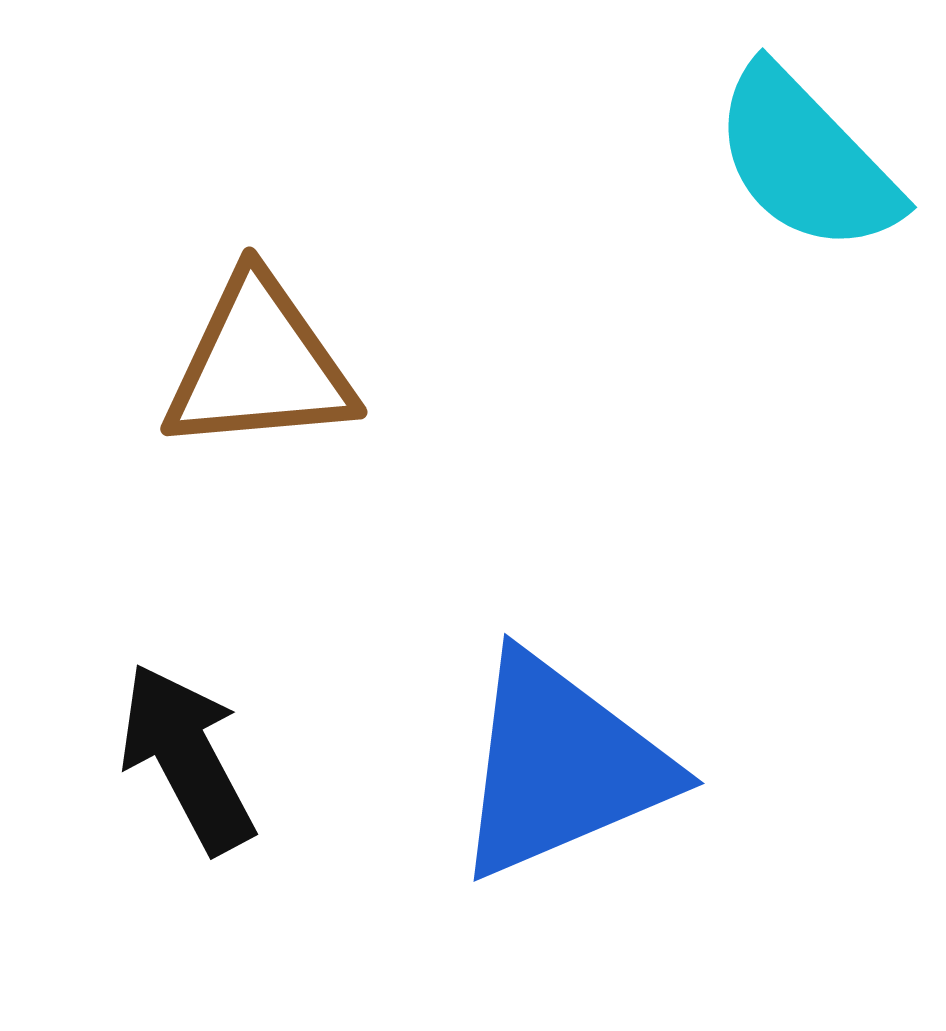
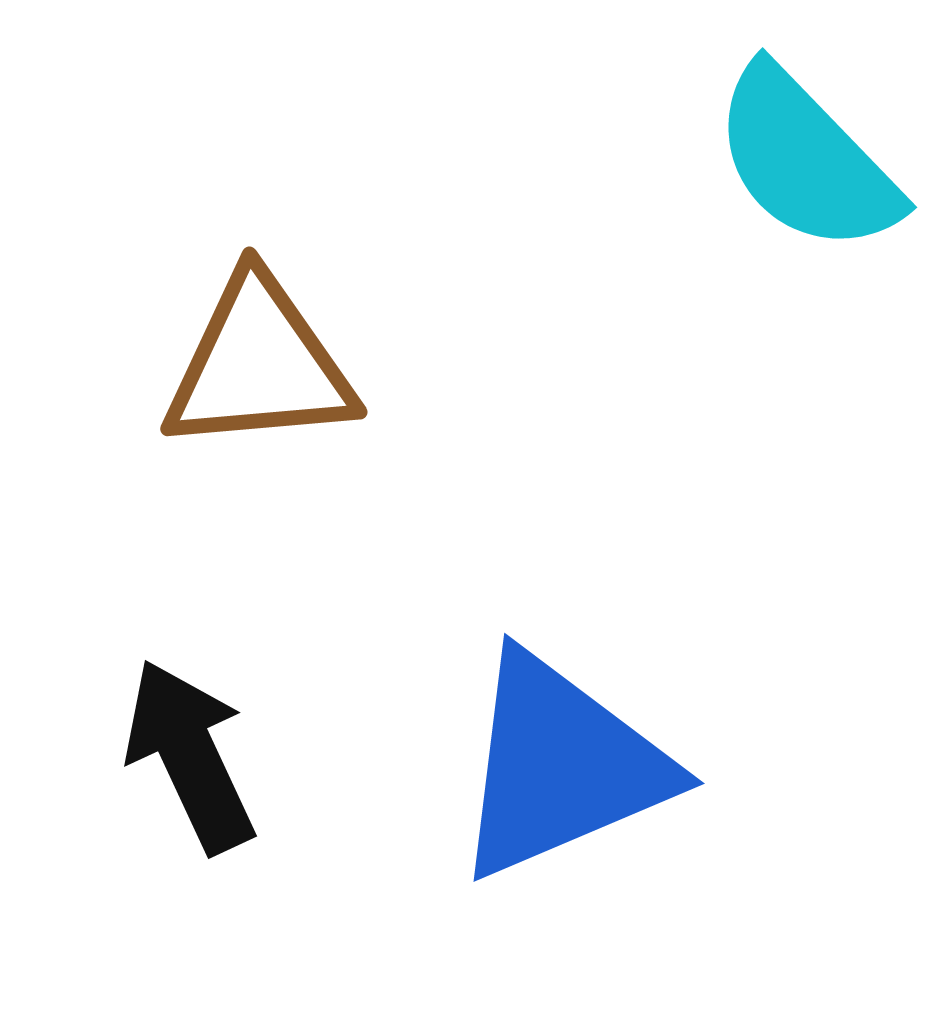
black arrow: moved 3 px right, 2 px up; rotated 3 degrees clockwise
